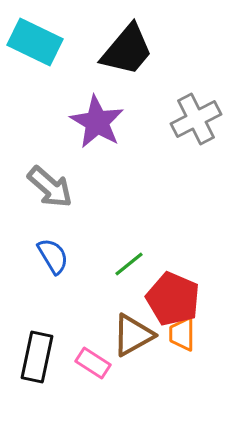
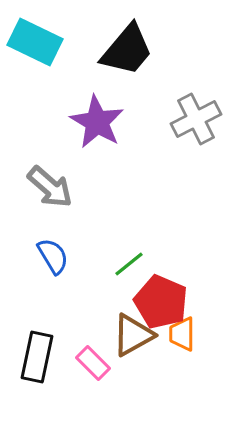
red pentagon: moved 12 px left, 3 px down
pink rectangle: rotated 12 degrees clockwise
